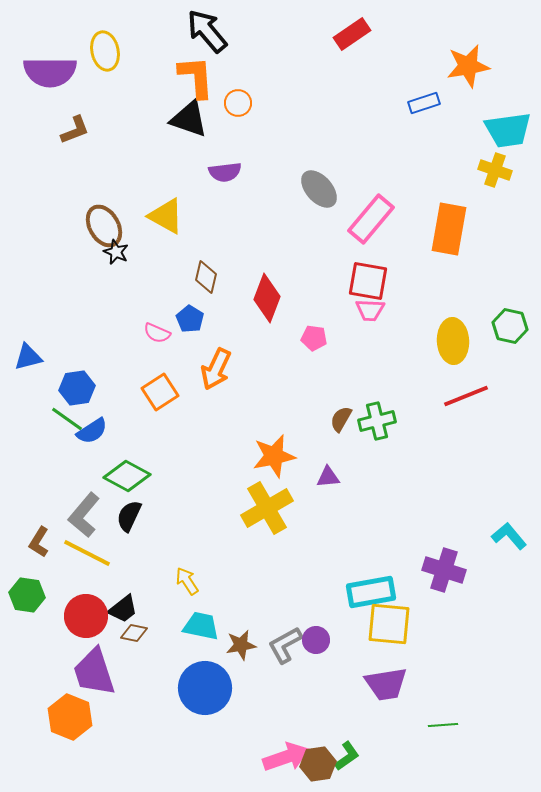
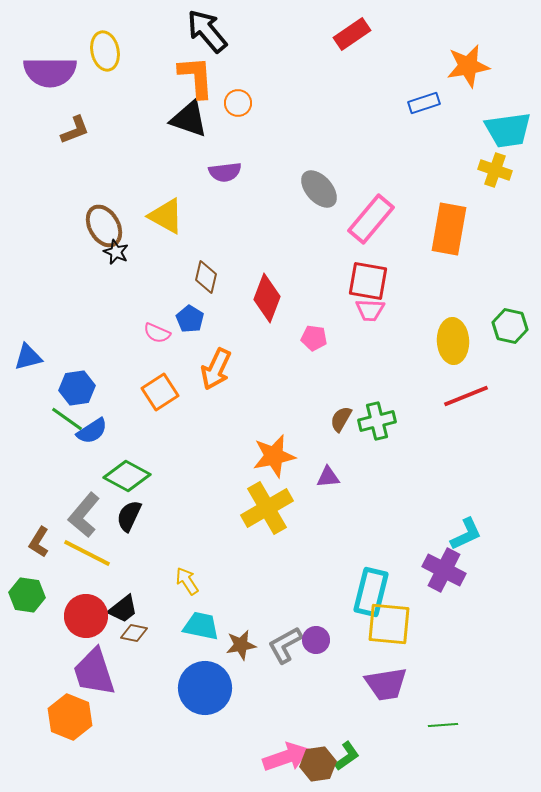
cyan L-shape at (509, 536): moved 43 px left, 2 px up; rotated 105 degrees clockwise
purple cross at (444, 570): rotated 9 degrees clockwise
cyan rectangle at (371, 592): rotated 66 degrees counterclockwise
